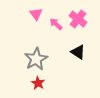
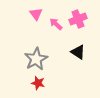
pink cross: rotated 30 degrees clockwise
red star: rotated 16 degrees counterclockwise
